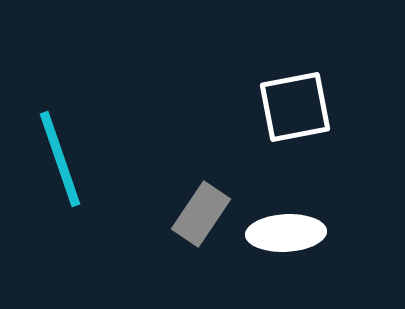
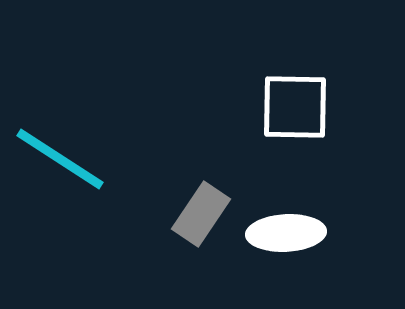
white square: rotated 12 degrees clockwise
cyan line: rotated 38 degrees counterclockwise
